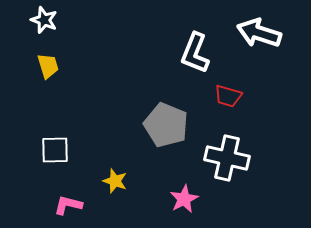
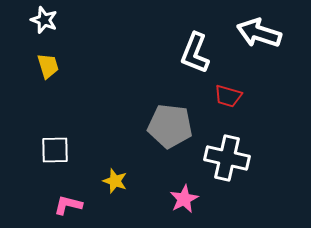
gray pentagon: moved 4 px right, 1 px down; rotated 15 degrees counterclockwise
